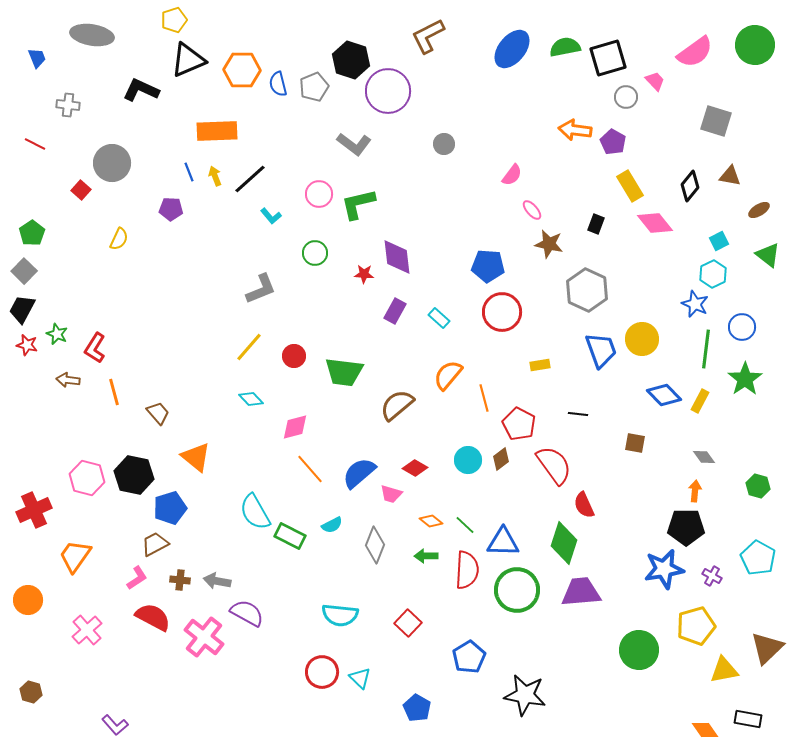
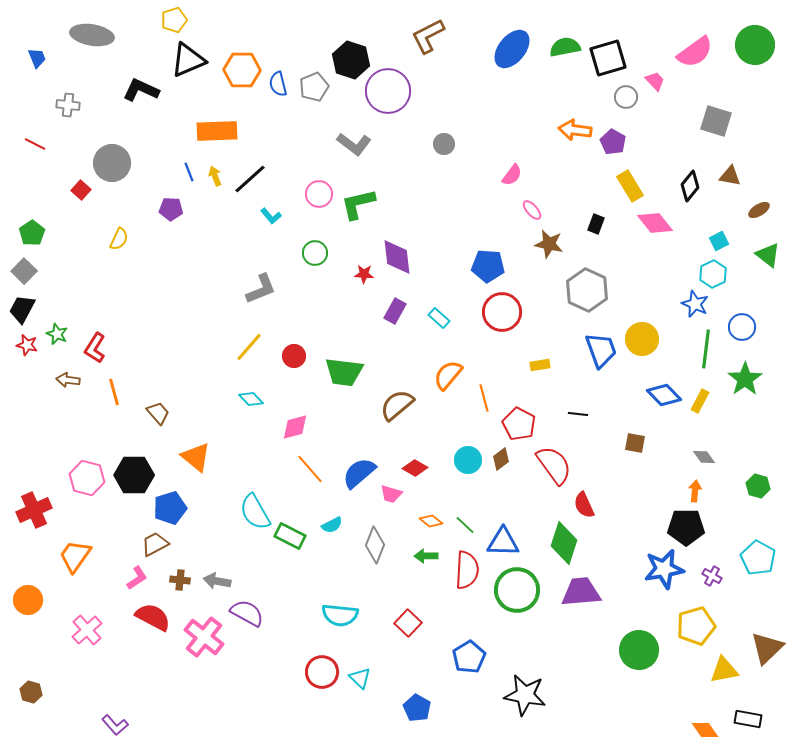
black hexagon at (134, 475): rotated 12 degrees counterclockwise
